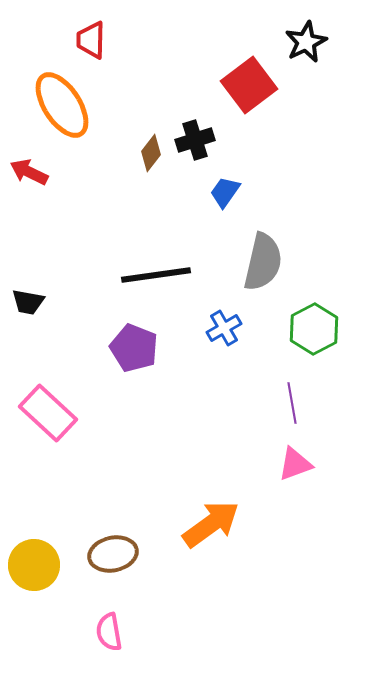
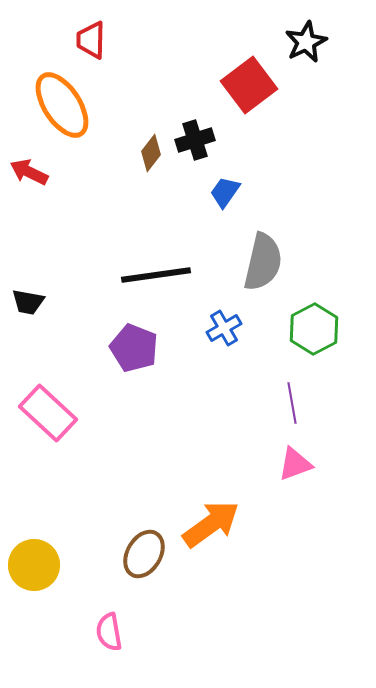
brown ellipse: moved 31 px right; rotated 48 degrees counterclockwise
